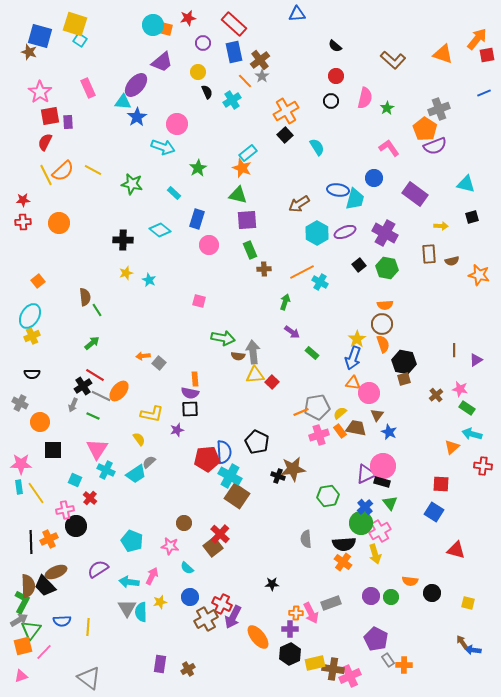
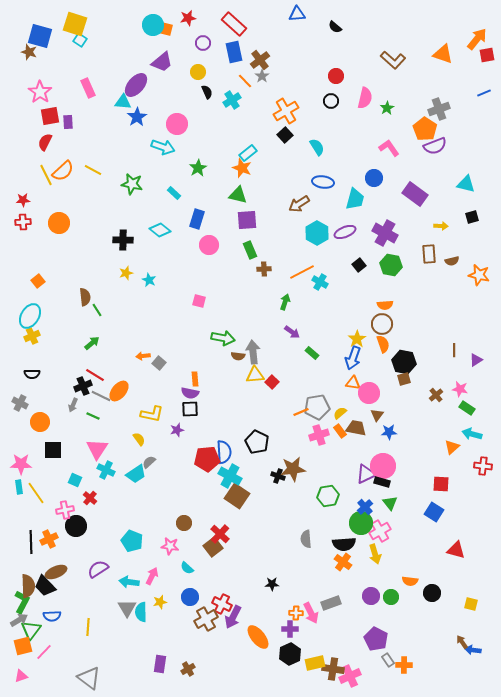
black semicircle at (335, 46): moved 19 px up
blue ellipse at (338, 190): moved 15 px left, 8 px up
green hexagon at (387, 268): moved 4 px right, 3 px up
black cross at (83, 386): rotated 12 degrees clockwise
blue star at (389, 432): rotated 28 degrees counterclockwise
yellow square at (468, 603): moved 3 px right, 1 px down
blue semicircle at (62, 621): moved 10 px left, 5 px up
